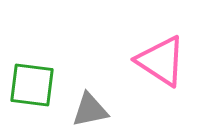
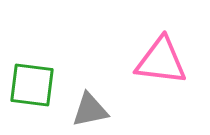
pink triangle: rotated 26 degrees counterclockwise
